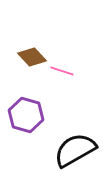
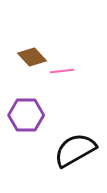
pink line: rotated 25 degrees counterclockwise
purple hexagon: rotated 16 degrees counterclockwise
